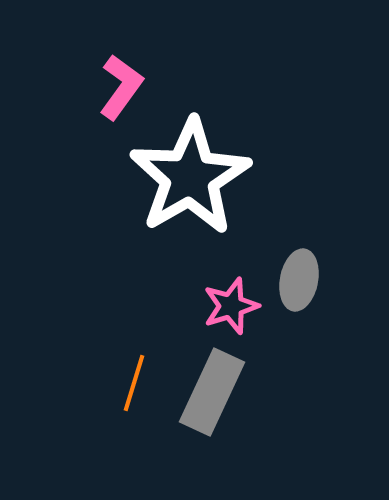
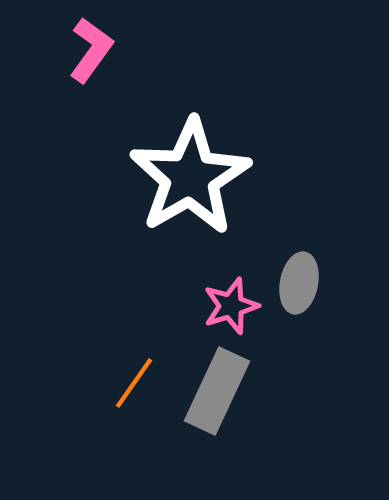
pink L-shape: moved 30 px left, 37 px up
gray ellipse: moved 3 px down
orange line: rotated 18 degrees clockwise
gray rectangle: moved 5 px right, 1 px up
